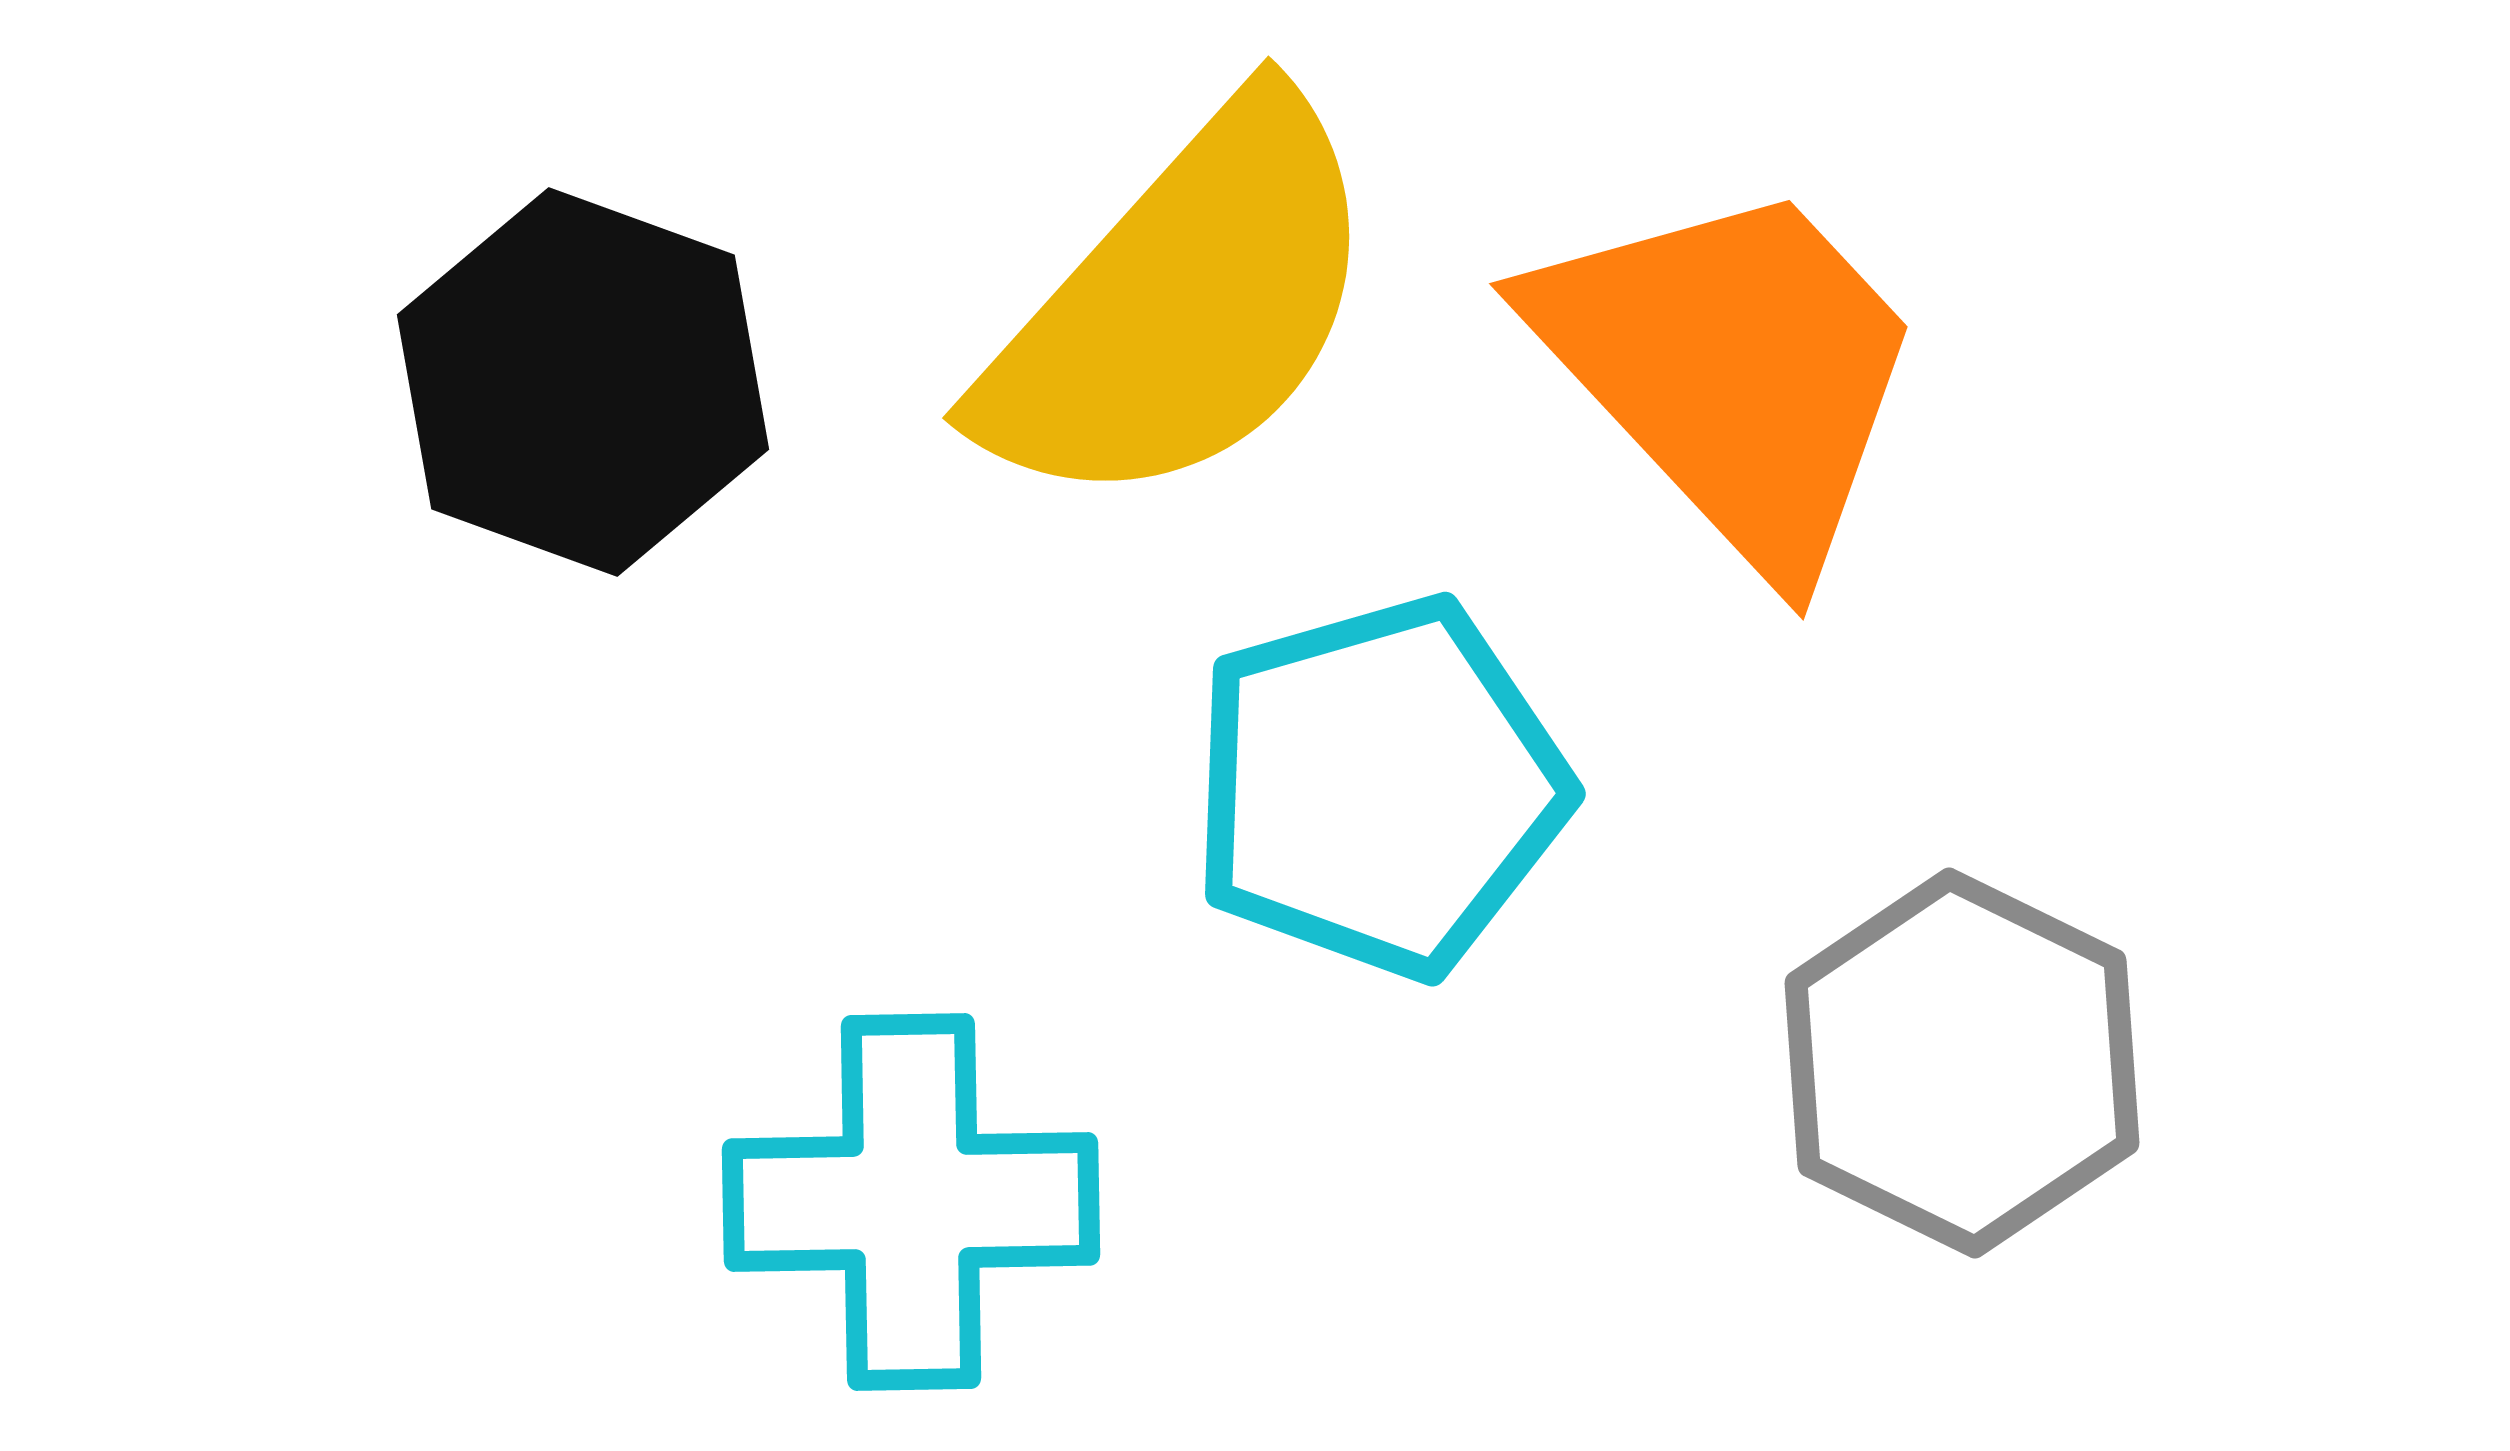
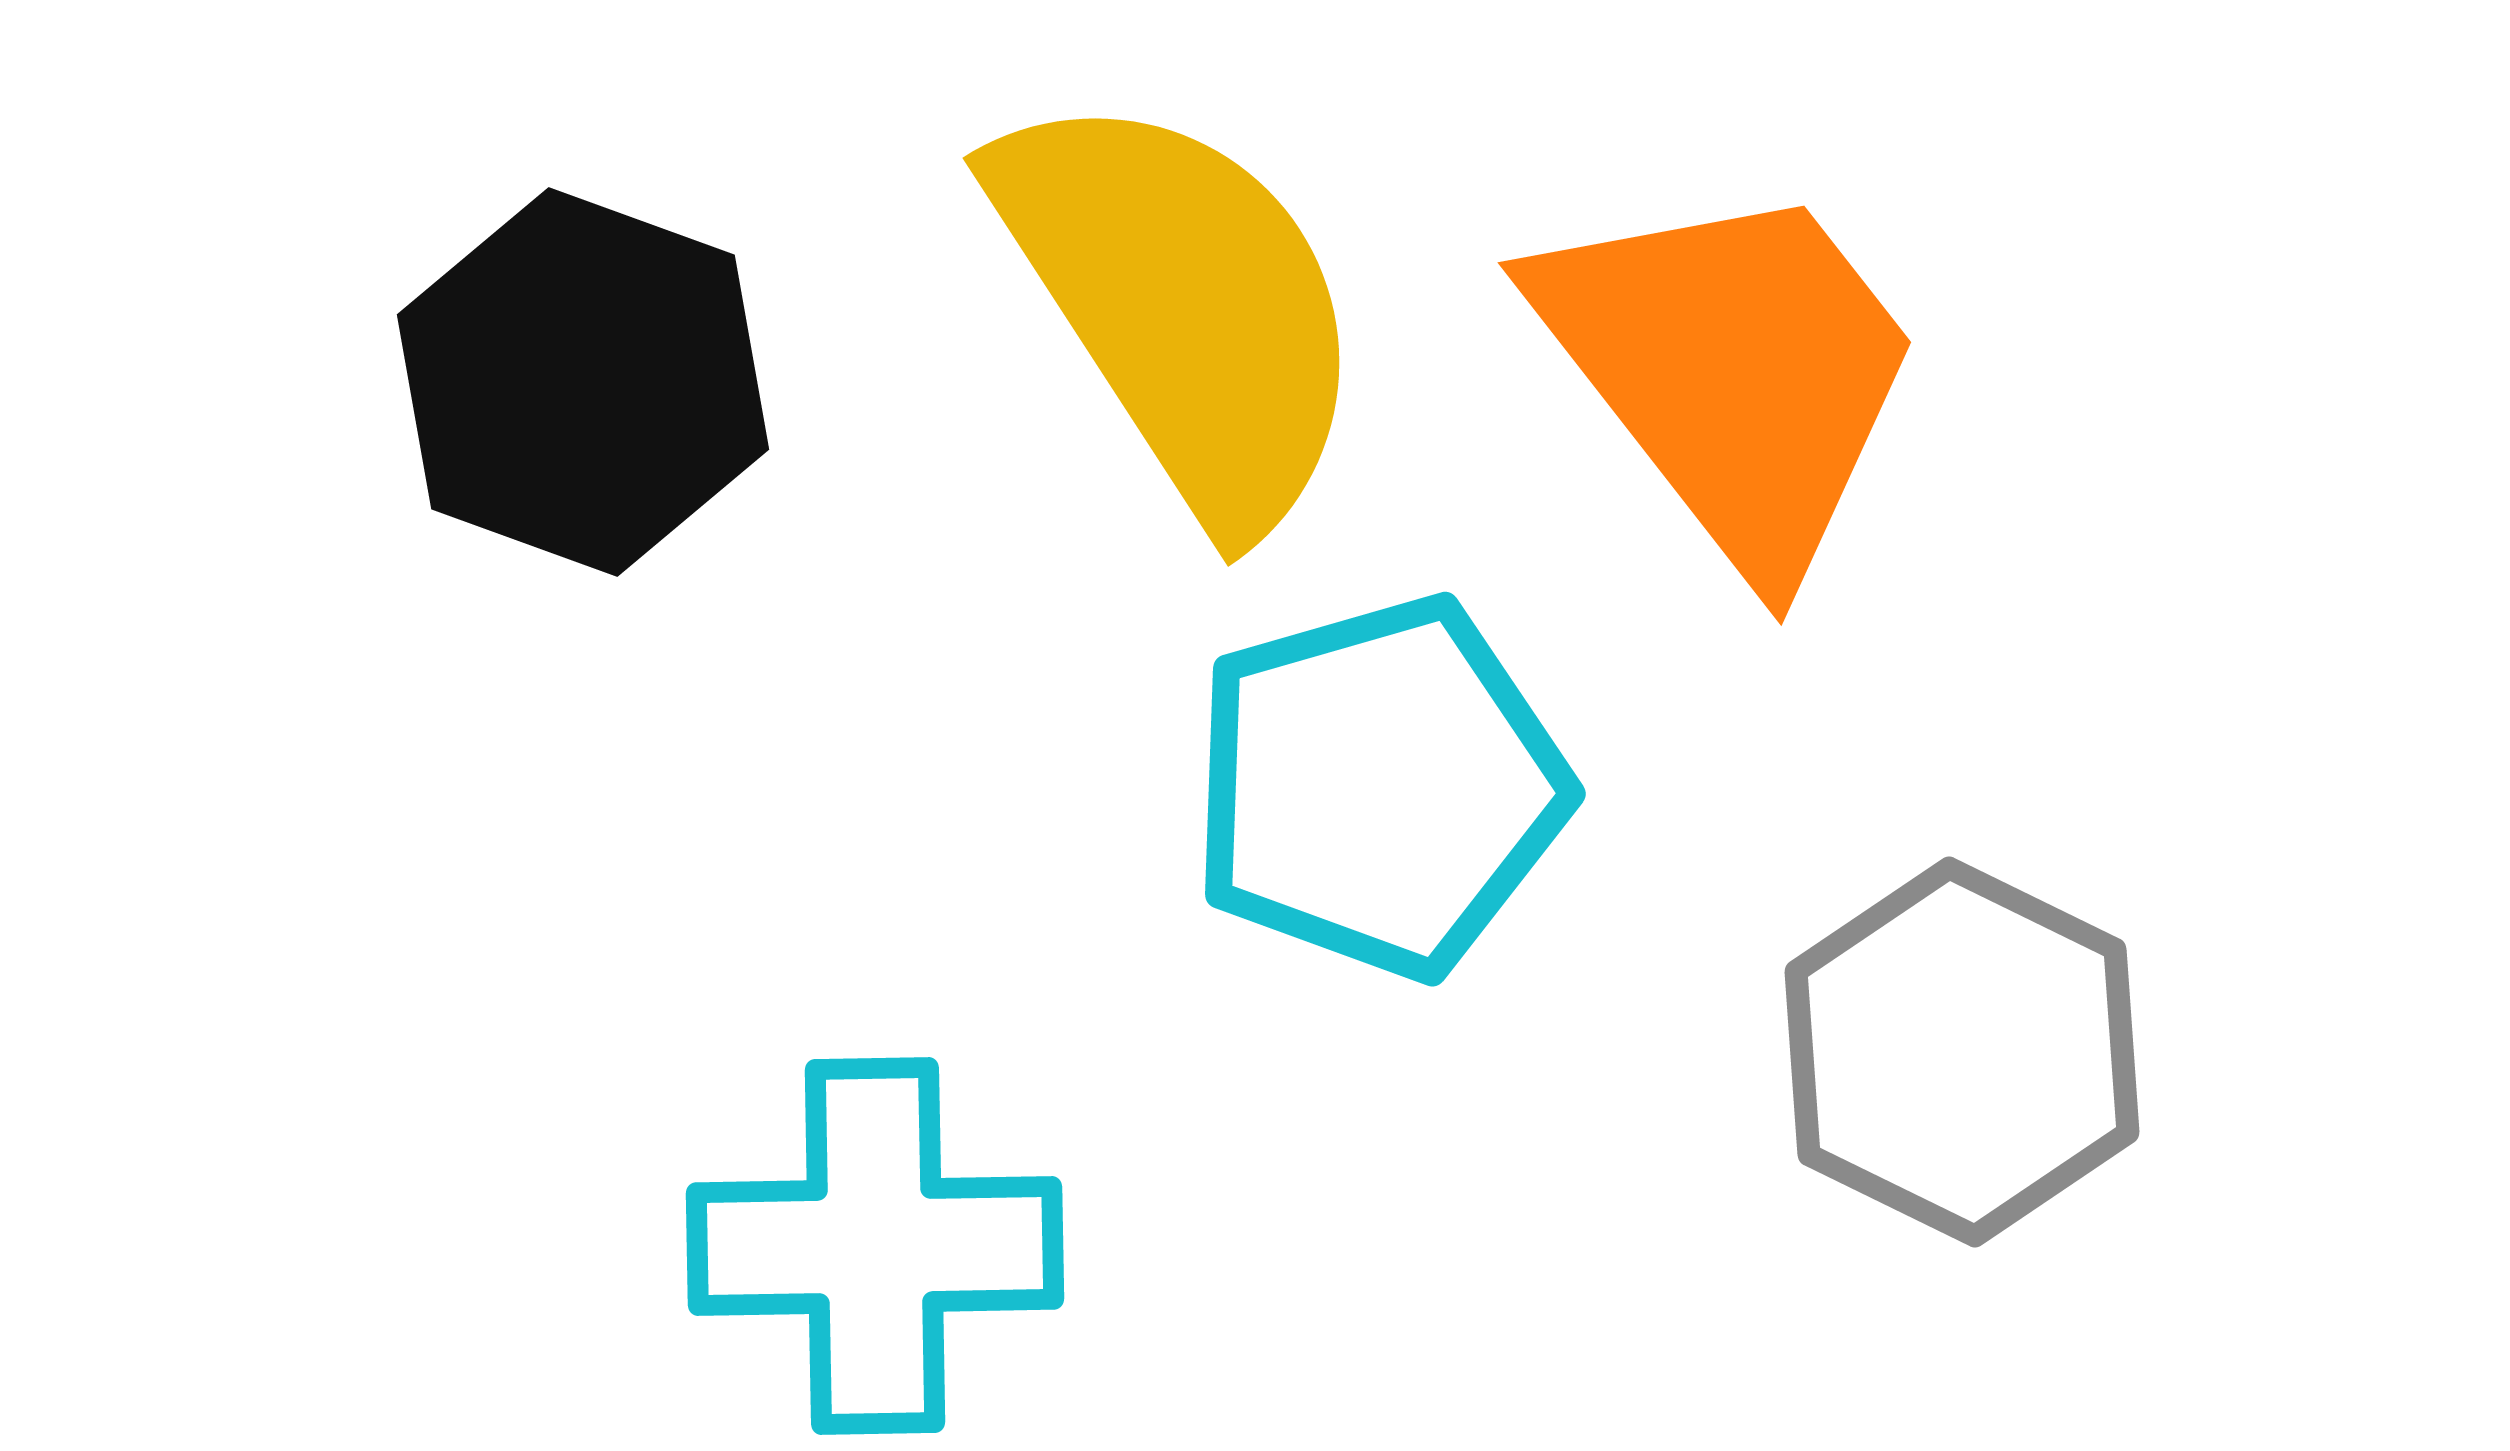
yellow semicircle: rotated 75 degrees counterclockwise
orange trapezoid: rotated 5 degrees clockwise
gray hexagon: moved 11 px up
cyan cross: moved 36 px left, 44 px down
